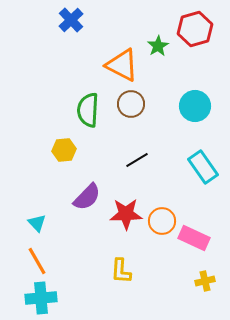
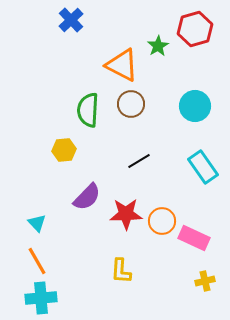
black line: moved 2 px right, 1 px down
